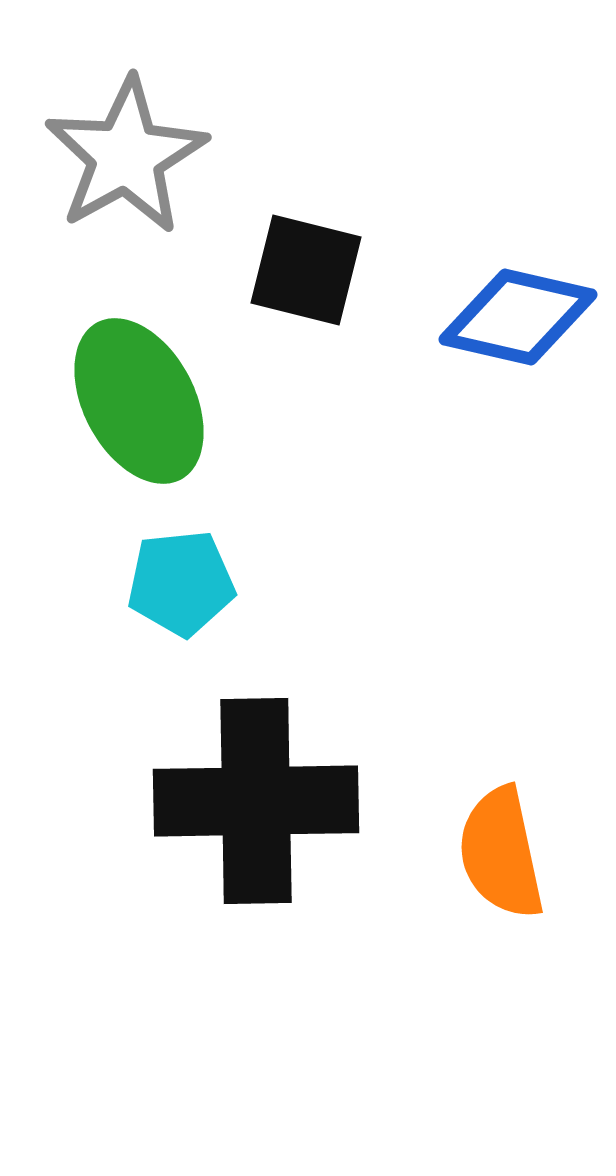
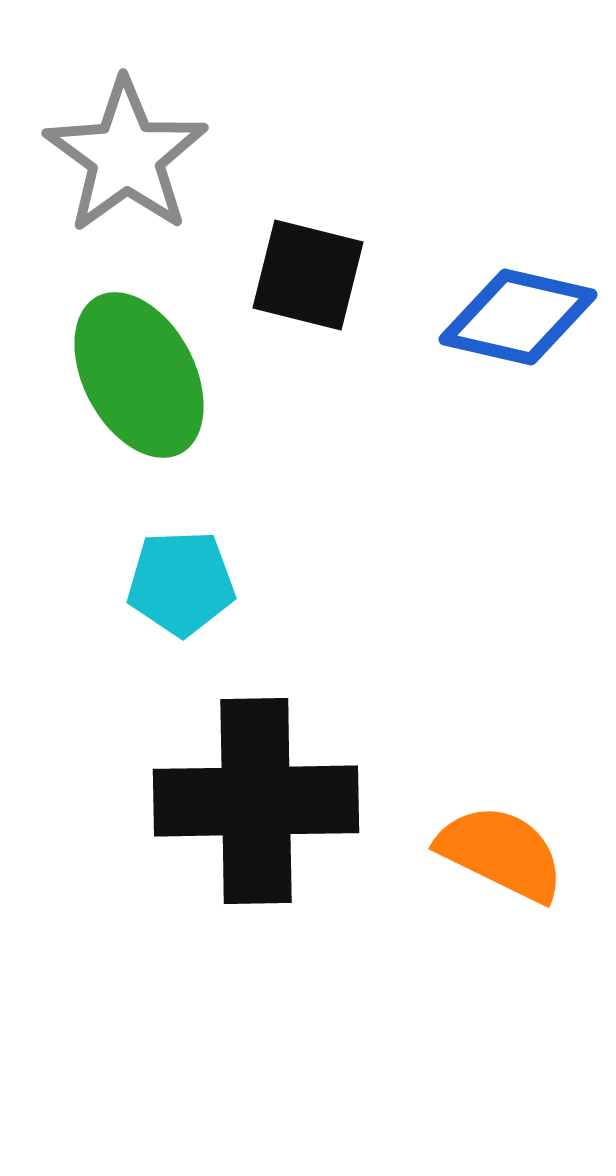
gray star: rotated 7 degrees counterclockwise
black square: moved 2 px right, 5 px down
green ellipse: moved 26 px up
cyan pentagon: rotated 4 degrees clockwise
orange semicircle: rotated 128 degrees clockwise
